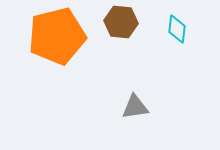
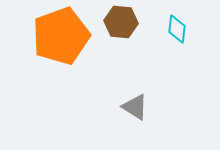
orange pentagon: moved 4 px right; rotated 6 degrees counterclockwise
gray triangle: rotated 40 degrees clockwise
